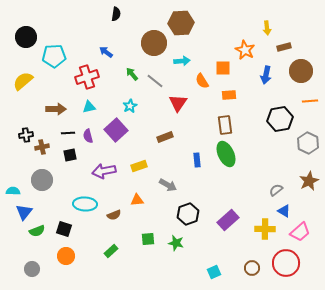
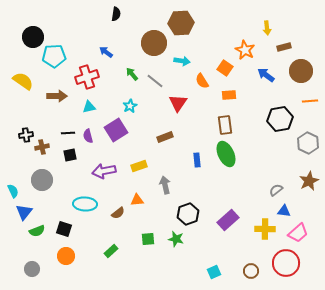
black circle at (26, 37): moved 7 px right
cyan arrow at (182, 61): rotated 14 degrees clockwise
orange square at (223, 68): moved 2 px right; rotated 35 degrees clockwise
blue arrow at (266, 75): rotated 114 degrees clockwise
yellow semicircle at (23, 81): rotated 75 degrees clockwise
brown arrow at (56, 109): moved 1 px right, 13 px up
purple square at (116, 130): rotated 10 degrees clockwise
gray arrow at (168, 185): moved 3 px left; rotated 132 degrees counterclockwise
cyan semicircle at (13, 191): rotated 64 degrees clockwise
blue triangle at (284, 211): rotated 24 degrees counterclockwise
brown semicircle at (114, 215): moved 4 px right, 2 px up; rotated 16 degrees counterclockwise
pink trapezoid at (300, 232): moved 2 px left, 1 px down
green star at (176, 243): moved 4 px up
brown circle at (252, 268): moved 1 px left, 3 px down
